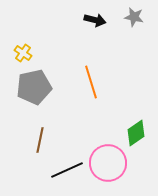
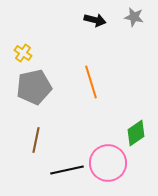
brown line: moved 4 px left
black line: rotated 12 degrees clockwise
